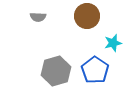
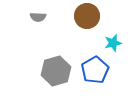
blue pentagon: rotated 8 degrees clockwise
